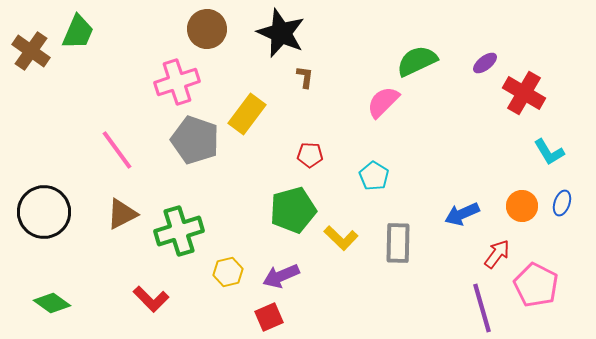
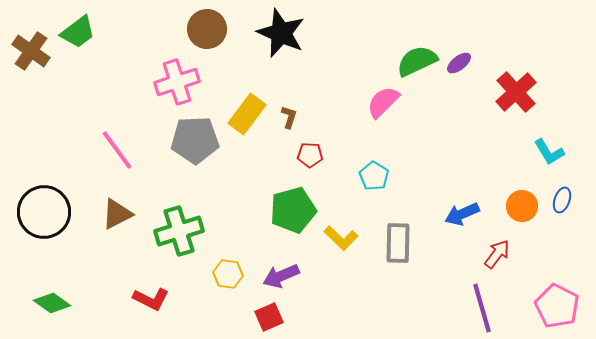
green trapezoid: rotated 30 degrees clockwise
purple ellipse: moved 26 px left
brown L-shape: moved 16 px left, 40 px down; rotated 10 degrees clockwise
red cross: moved 8 px left, 1 px up; rotated 18 degrees clockwise
gray pentagon: rotated 21 degrees counterclockwise
blue ellipse: moved 3 px up
brown triangle: moved 5 px left
yellow hexagon: moved 2 px down; rotated 20 degrees clockwise
pink pentagon: moved 21 px right, 21 px down
red L-shape: rotated 18 degrees counterclockwise
